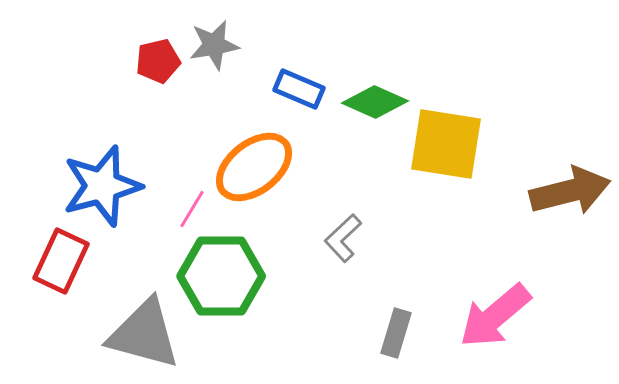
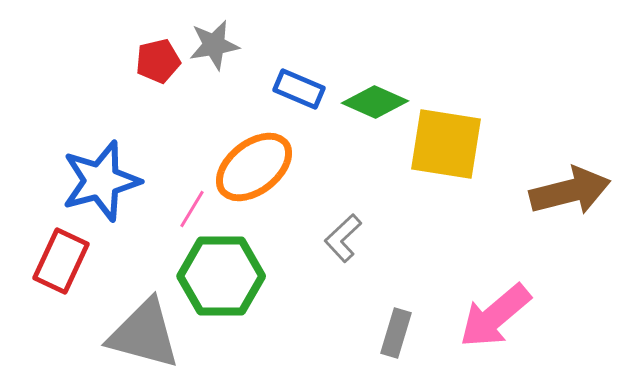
blue star: moved 1 px left, 5 px up
